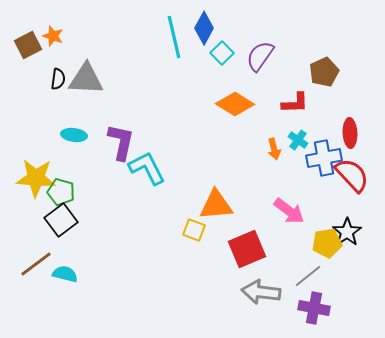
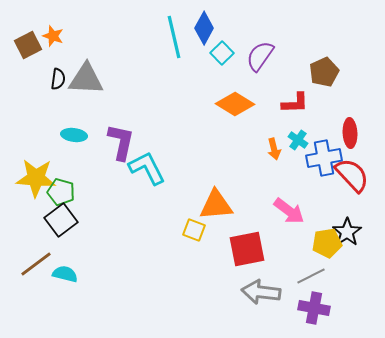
red square: rotated 12 degrees clockwise
gray line: moved 3 px right; rotated 12 degrees clockwise
